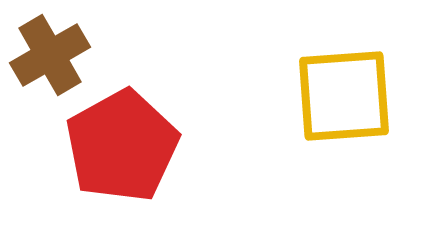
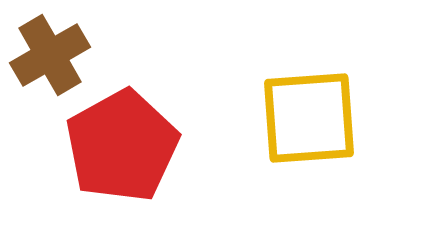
yellow square: moved 35 px left, 22 px down
